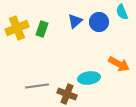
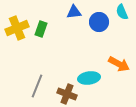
blue triangle: moved 1 px left, 9 px up; rotated 35 degrees clockwise
green rectangle: moved 1 px left
gray line: rotated 60 degrees counterclockwise
